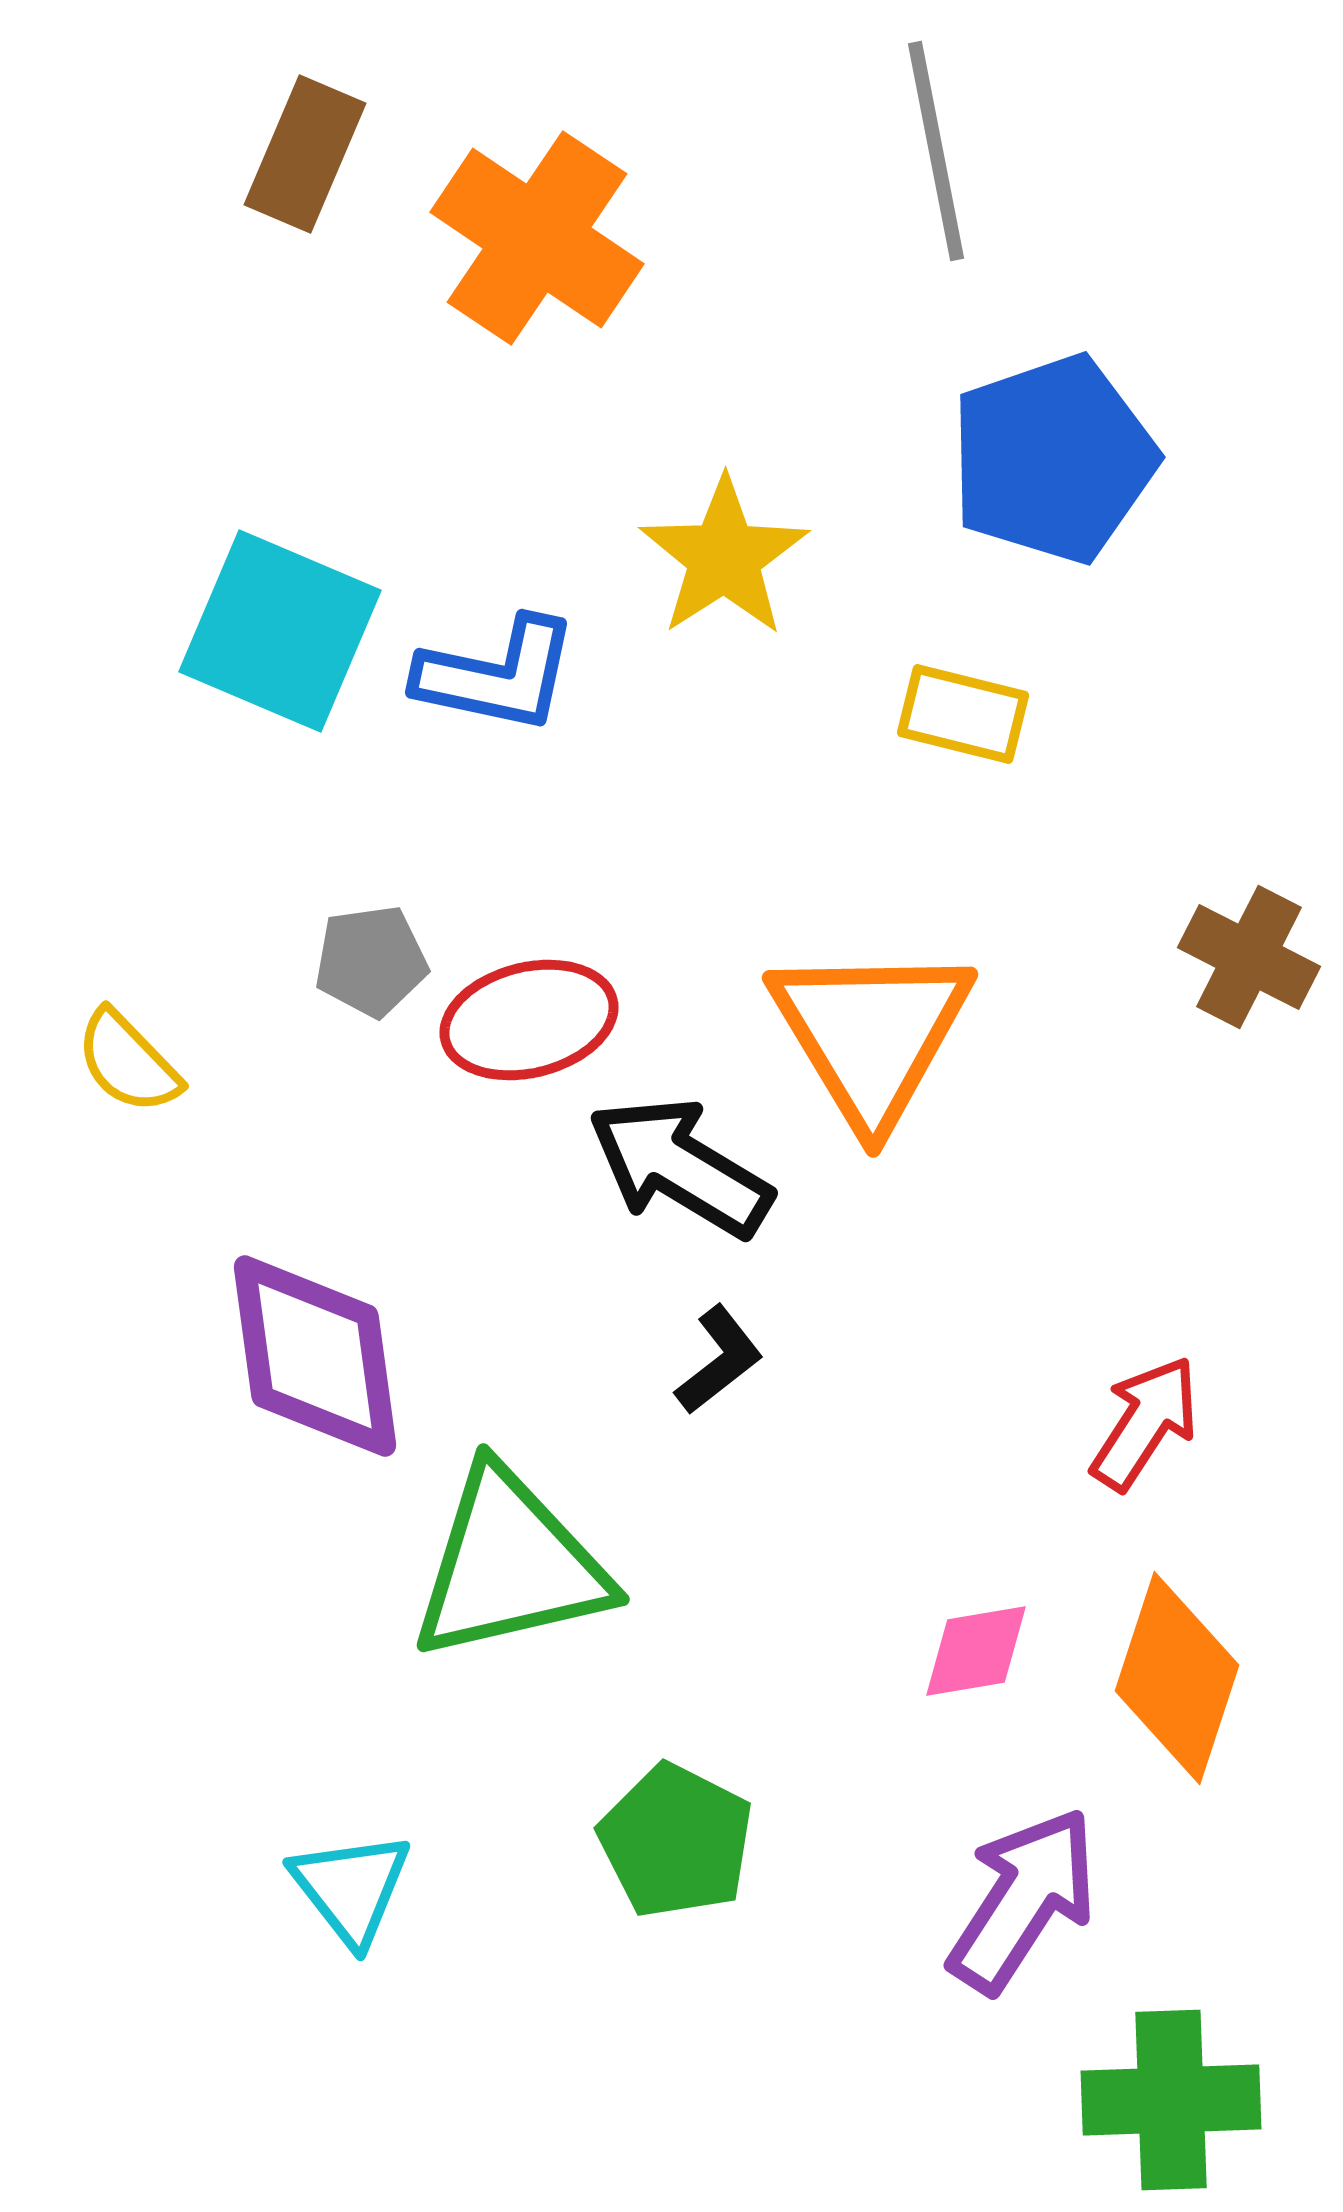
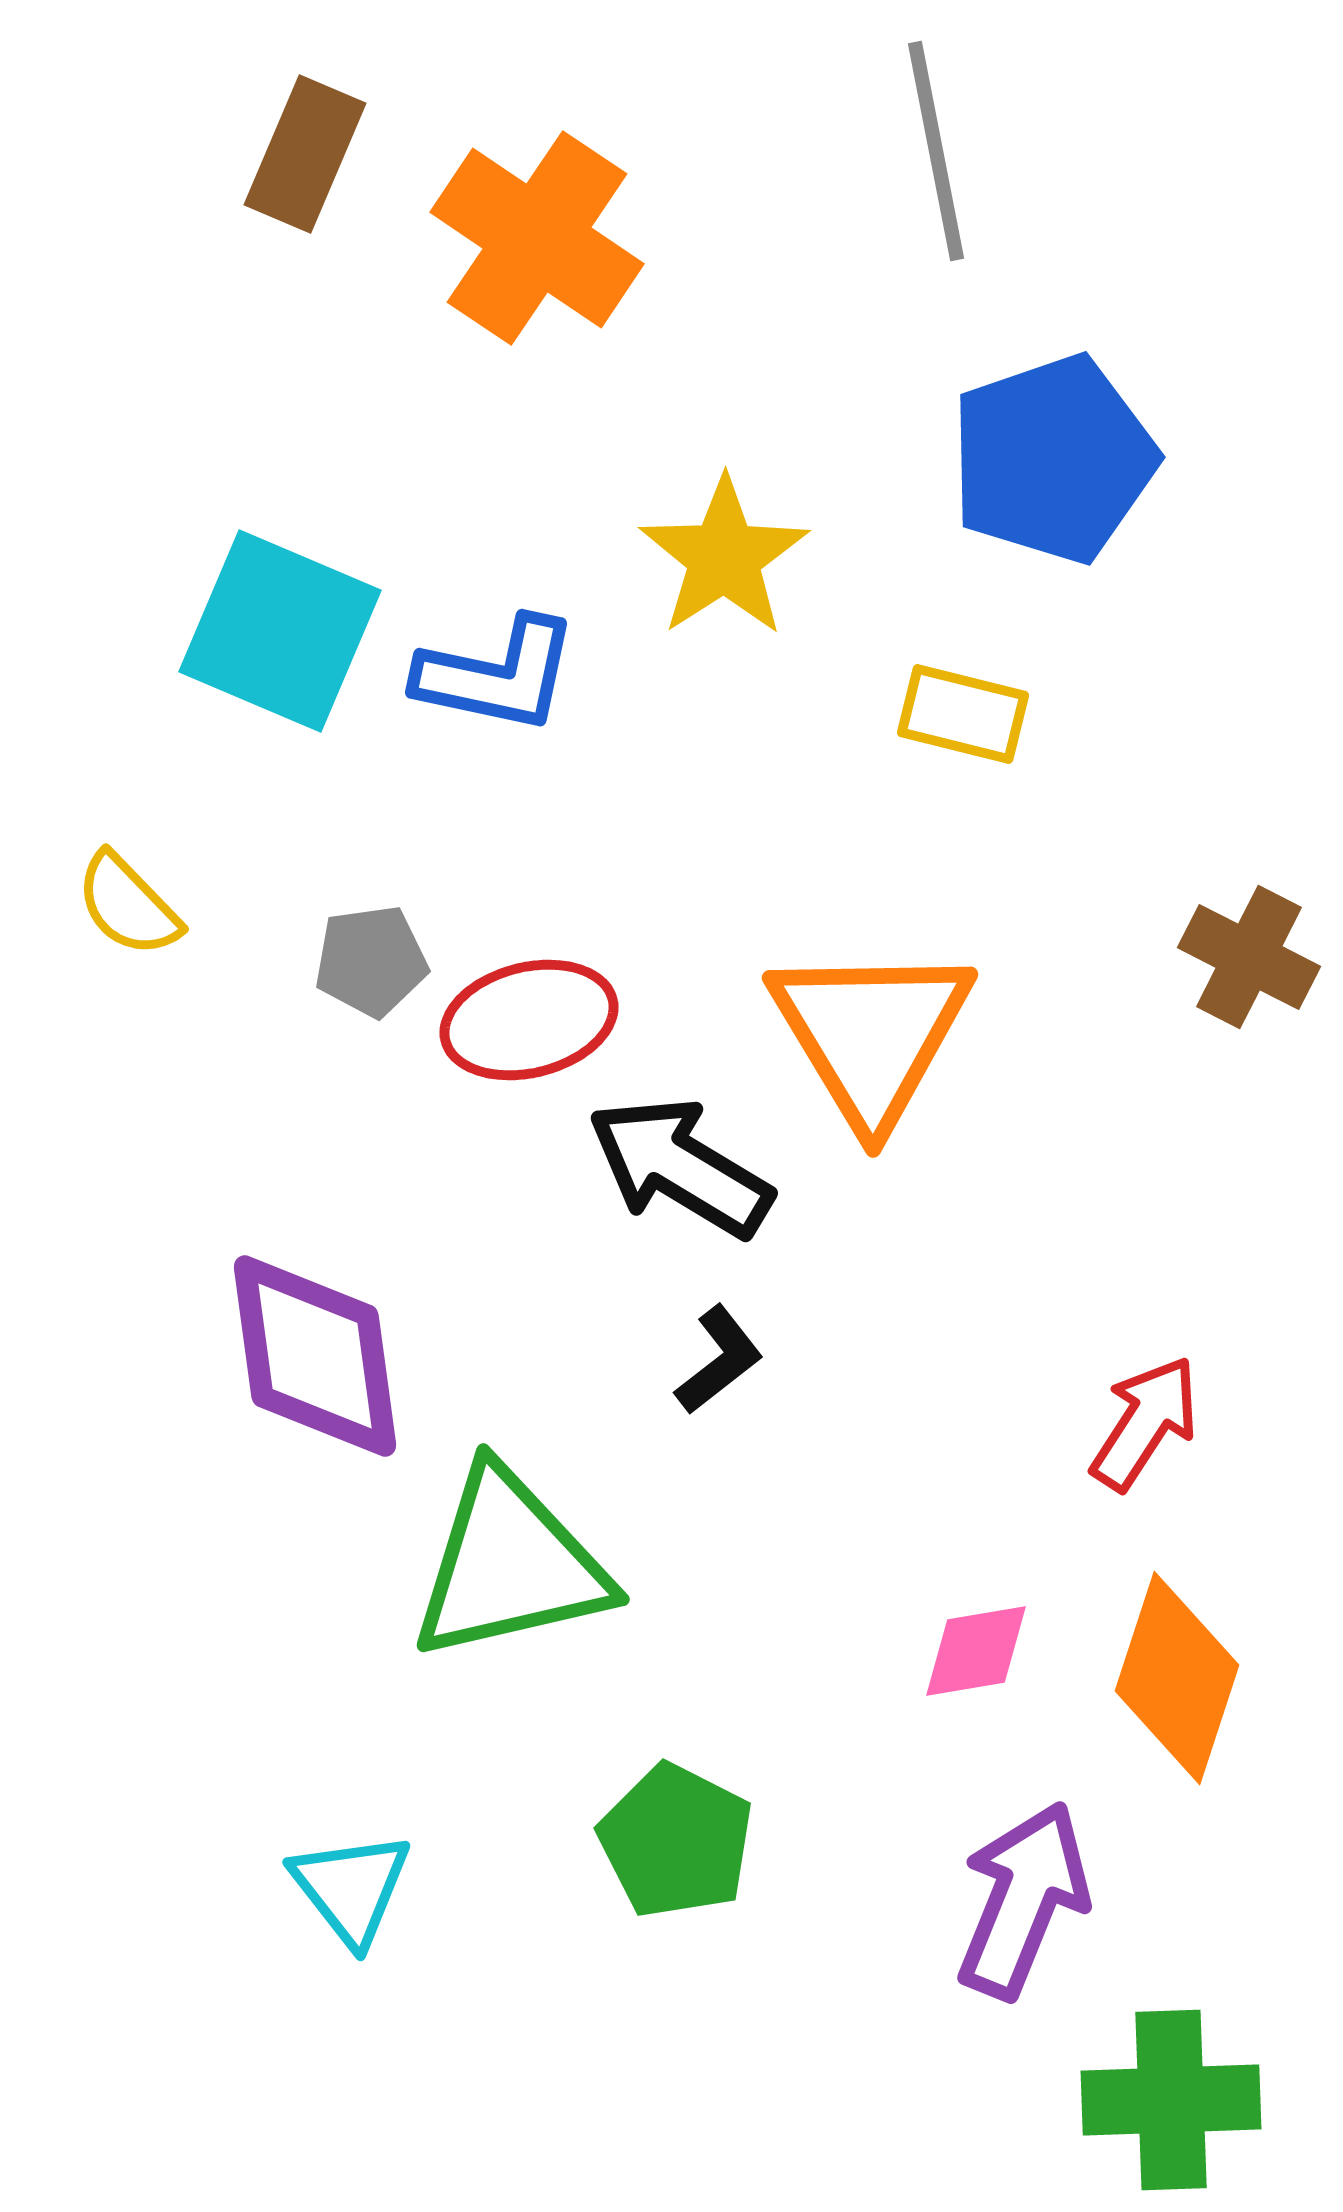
yellow semicircle: moved 157 px up
purple arrow: rotated 11 degrees counterclockwise
